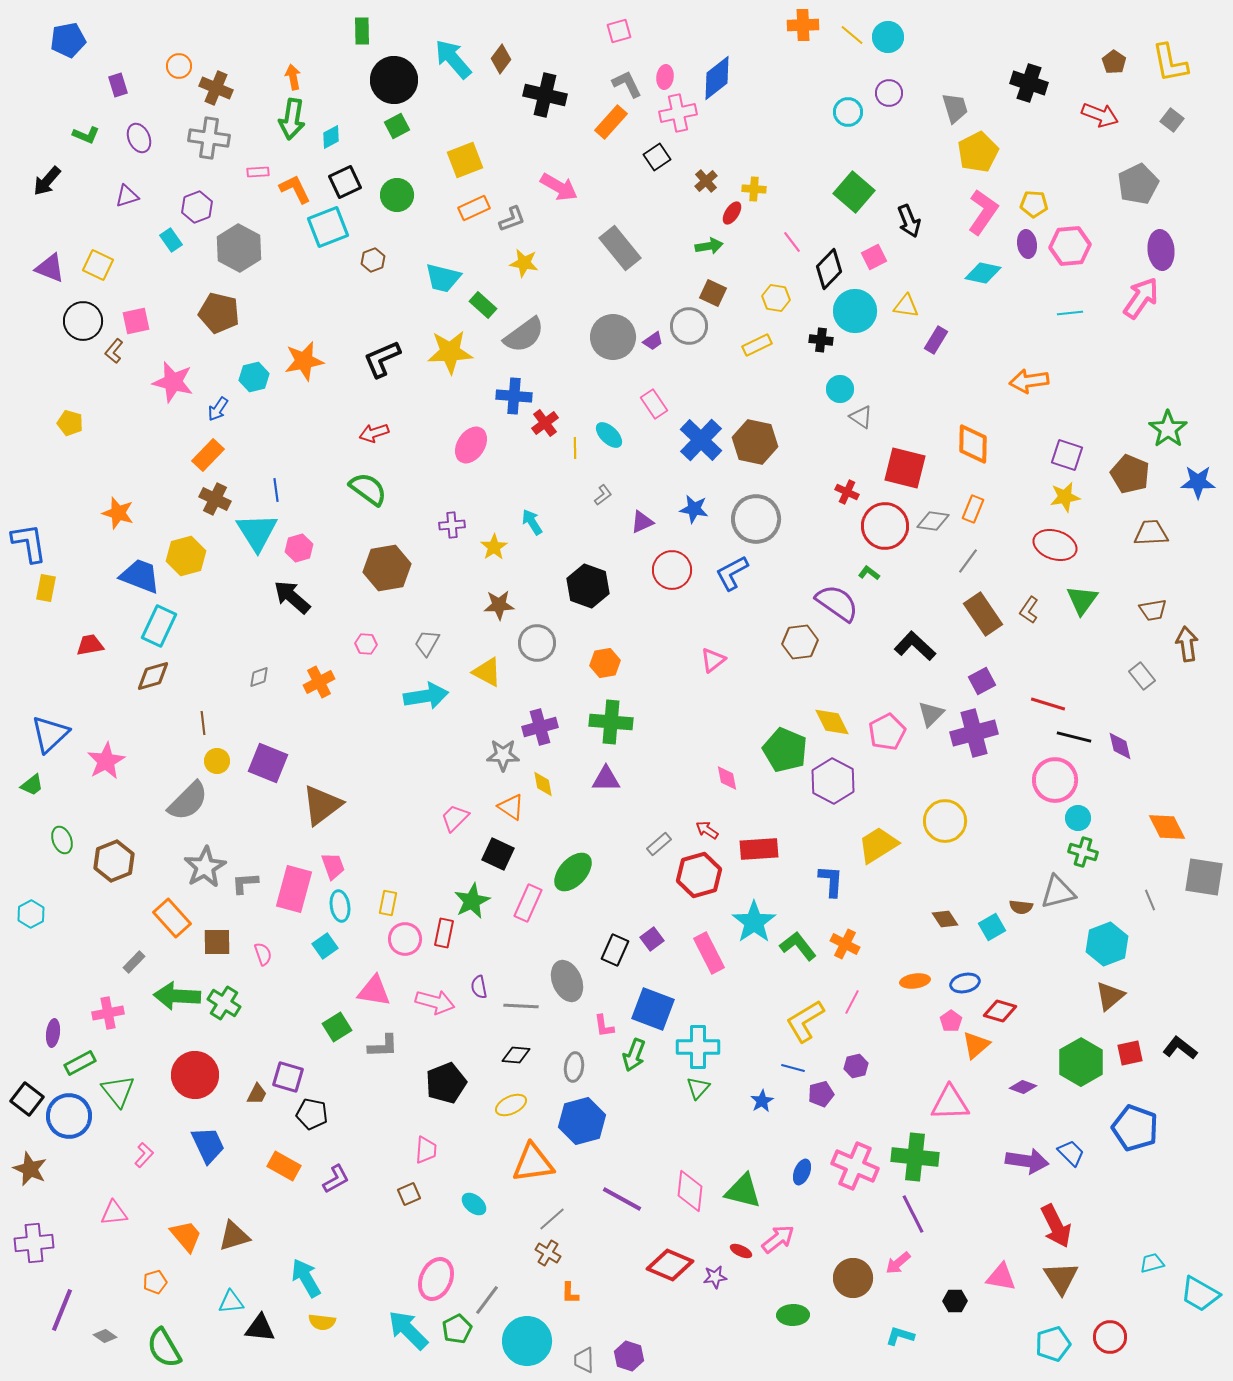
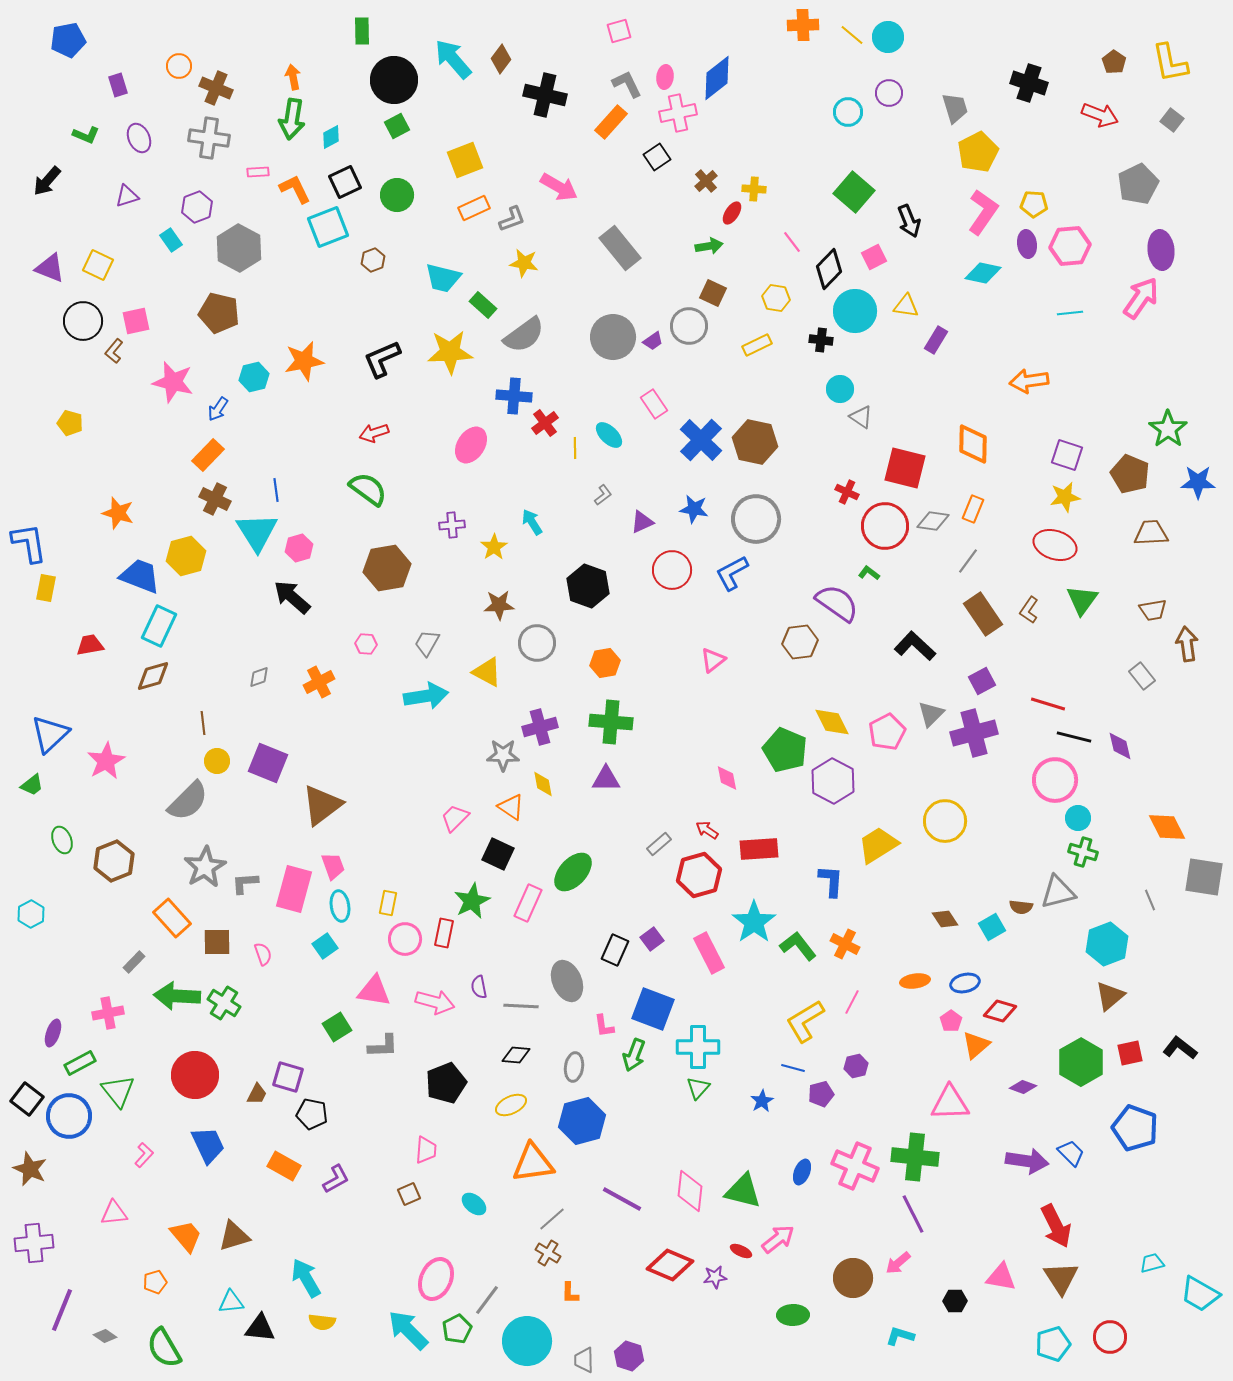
purple ellipse at (53, 1033): rotated 12 degrees clockwise
